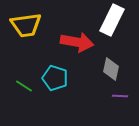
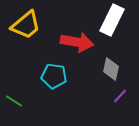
yellow trapezoid: rotated 32 degrees counterclockwise
cyan pentagon: moved 1 px left, 2 px up; rotated 10 degrees counterclockwise
green line: moved 10 px left, 15 px down
purple line: rotated 49 degrees counterclockwise
